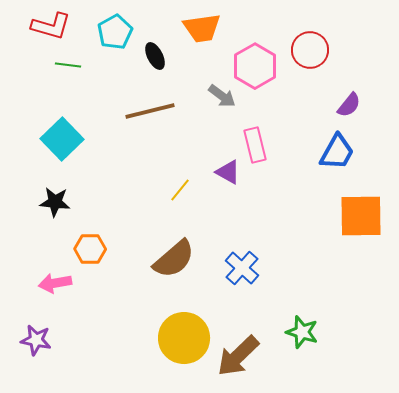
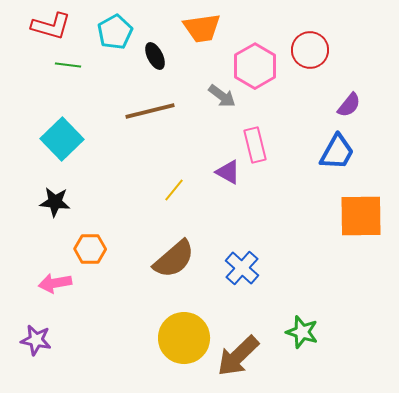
yellow line: moved 6 px left
